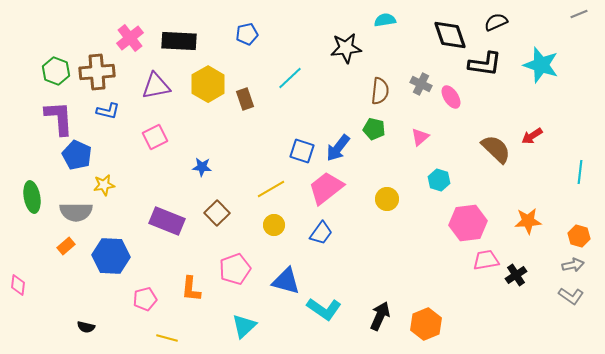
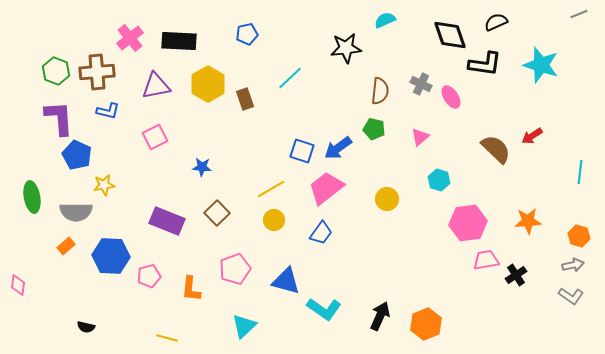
cyan semicircle at (385, 20): rotated 15 degrees counterclockwise
blue arrow at (338, 148): rotated 16 degrees clockwise
yellow circle at (274, 225): moved 5 px up
pink pentagon at (145, 299): moved 4 px right, 23 px up
